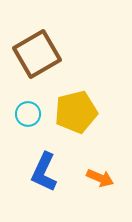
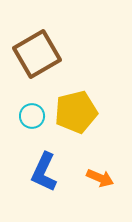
cyan circle: moved 4 px right, 2 px down
